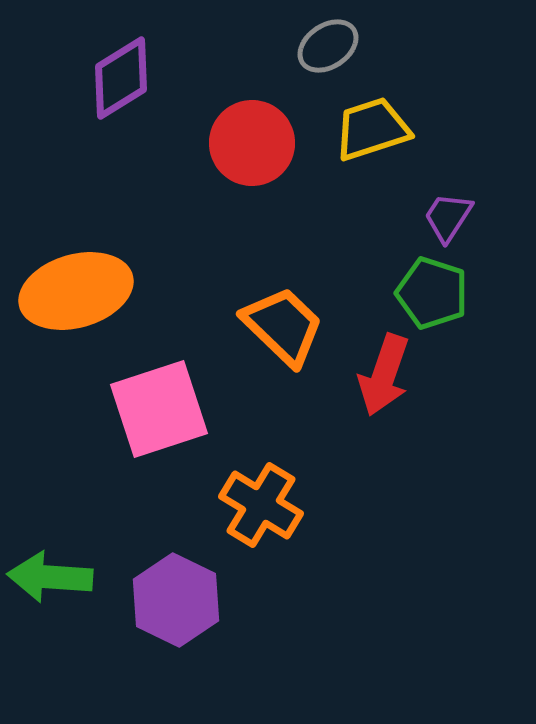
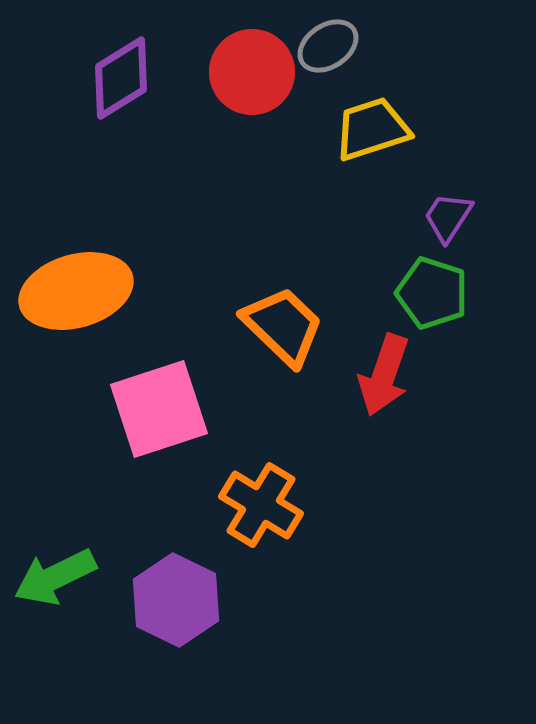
red circle: moved 71 px up
green arrow: moved 5 px right; rotated 30 degrees counterclockwise
